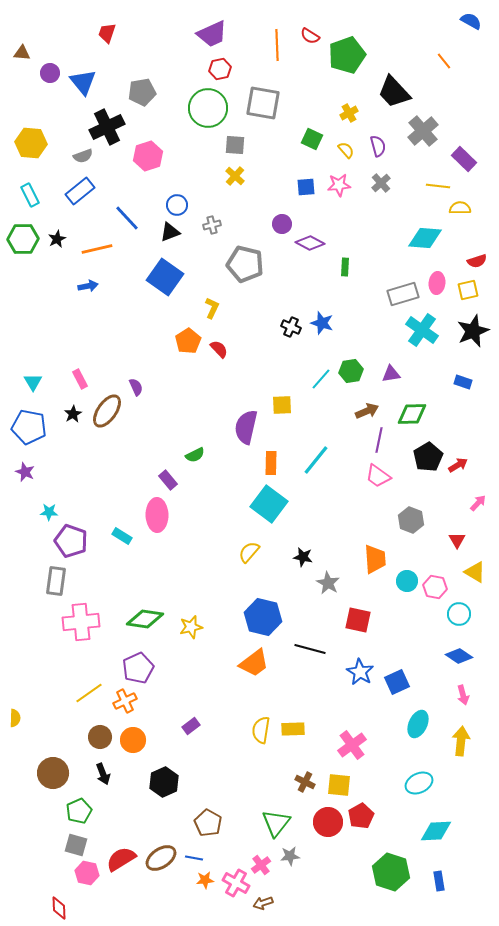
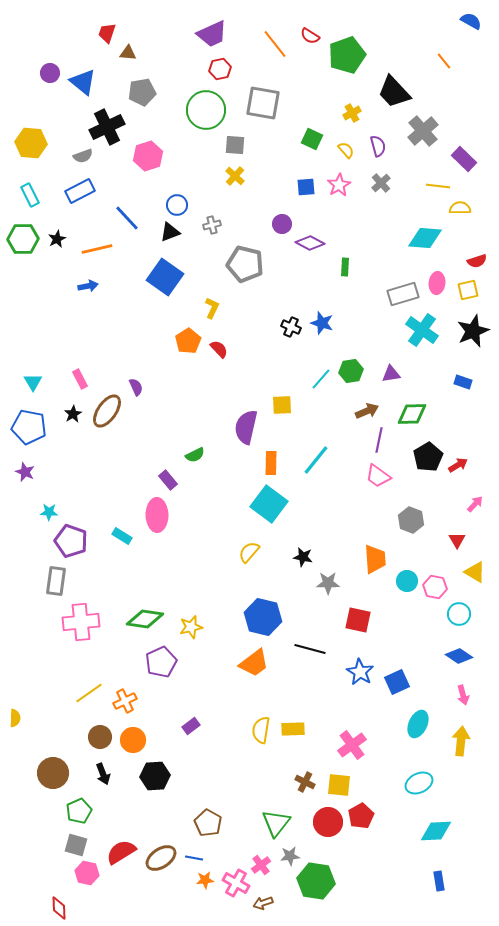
orange line at (277, 45): moved 2 px left, 1 px up; rotated 36 degrees counterclockwise
brown triangle at (22, 53): moved 106 px right
blue triangle at (83, 82): rotated 12 degrees counterclockwise
green circle at (208, 108): moved 2 px left, 2 px down
yellow cross at (349, 113): moved 3 px right
pink star at (339, 185): rotated 25 degrees counterclockwise
blue rectangle at (80, 191): rotated 12 degrees clockwise
pink arrow at (478, 503): moved 3 px left, 1 px down
gray star at (328, 583): rotated 30 degrees counterclockwise
purple pentagon at (138, 668): moved 23 px right, 6 px up
black hexagon at (164, 782): moved 9 px left, 6 px up; rotated 20 degrees clockwise
red semicircle at (121, 859): moved 7 px up
green hexagon at (391, 872): moved 75 px left, 9 px down; rotated 9 degrees counterclockwise
